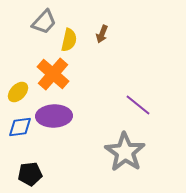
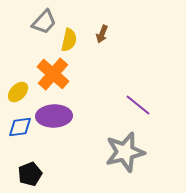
gray star: rotated 24 degrees clockwise
black pentagon: rotated 15 degrees counterclockwise
